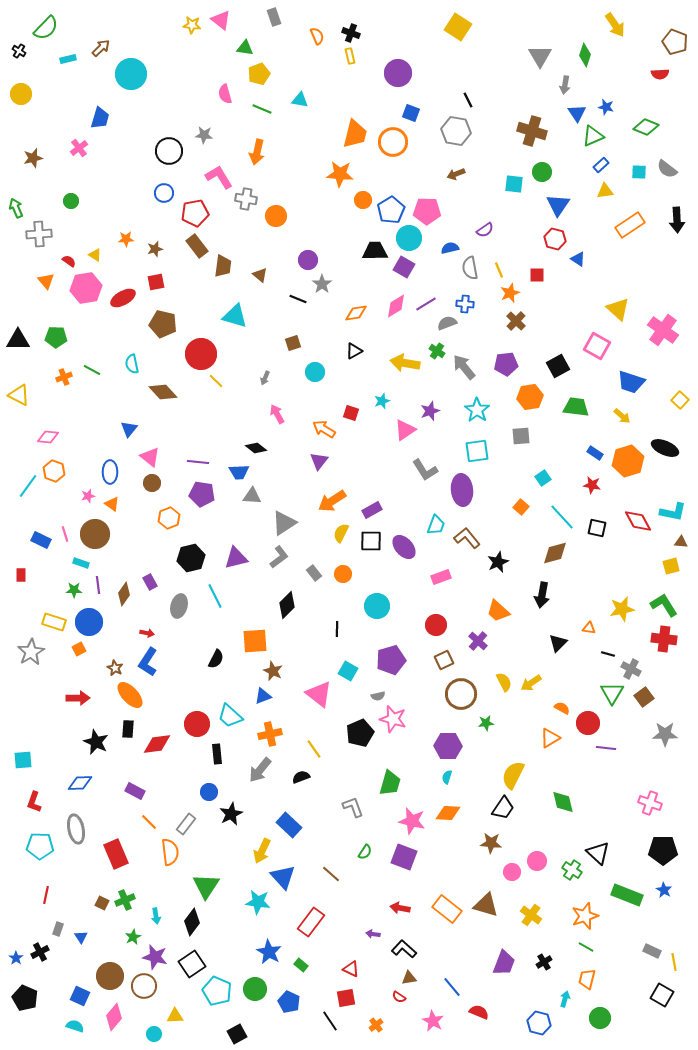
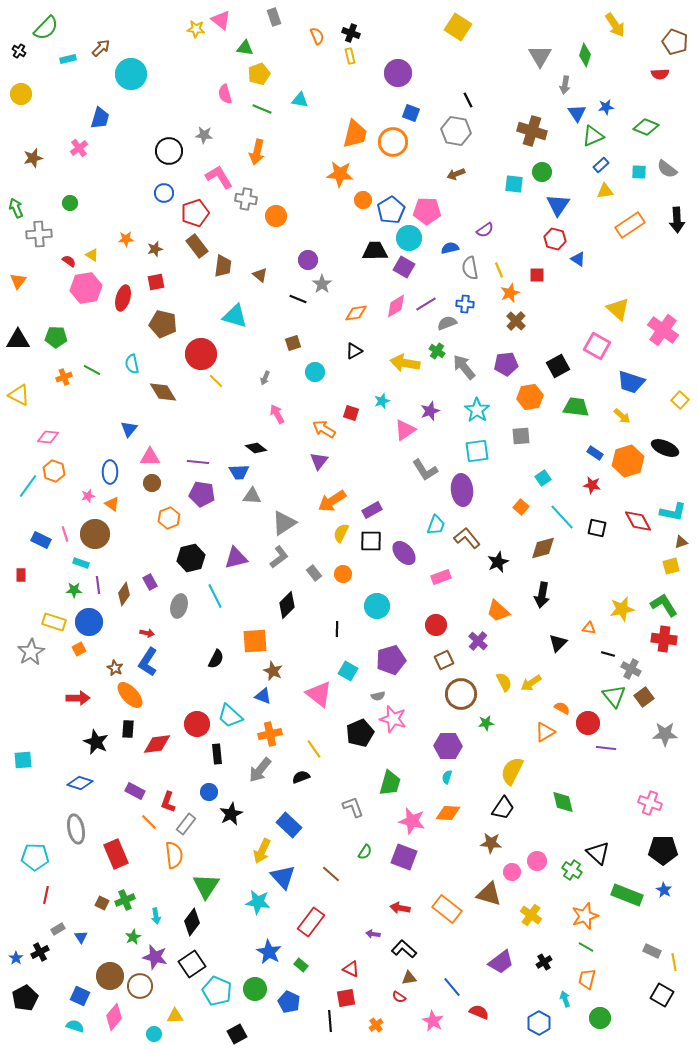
yellow star at (192, 25): moved 4 px right, 4 px down
blue star at (606, 107): rotated 21 degrees counterclockwise
green circle at (71, 201): moved 1 px left, 2 px down
red pentagon at (195, 213): rotated 8 degrees counterclockwise
yellow triangle at (95, 255): moved 3 px left
orange triangle at (46, 281): moved 28 px left; rotated 18 degrees clockwise
red ellipse at (123, 298): rotated 45 degrees counterclockwise
brown diamond at (163, 392): rotated 12 degrees clockwise
pink triangle at (150, 457): rotated 40 degrees counterclockwise
brown triangle at (681, 542): rotated 24 degrees counterclockwise
purple ellipse at (404, 547): moved 6 px down
brown diamond at (555, 553): moved 12 px left, 5 px up
green triangle at (612, 693): moved 2 px right, 3 px down; rotated 10 degrees counterclockwise
blue triangle at (263, 696): rotated 42 degrees clockwise
orange triangle at (550, 738): moved 5 px left, 6 px up
yellow semicircle at (513, 775): moved 1 px left, 4 px up
blue diamond at (80, 783): rotated 20 degrees clockwise
red L-shape at (34, 802): moved 134 px right
cyan pentagon at (40, 846): moved 5 px left, 11 px down
orange semicircle at (170, 852): moved 4 px right, 3 px down
brown triangle at (486, 905): moved 3 px right, 11 px up
gray rectangle at (58, 929): rotated 40 degrees clockwise
purple trapezoid at (504, 963): moved 3 px left, 1 px up; rotated 32 degrees clockwise
brown circle at (144, 986): moved 4 px left
black pentagon at (25, 998): rotated 20 degrees clockwise
cyan arrow at (565, 999): rotated 35 degrees counterclockwise
black line at (330, 1021): rotated 30 degrees clockwise
blue hexagon at (539, 1023): rotated 15 degrees clockwise
